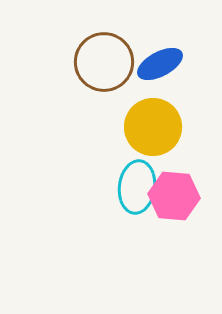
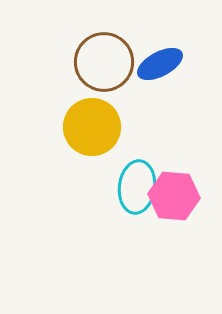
yellow circle: moved 61 px left
